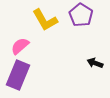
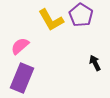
yellow L-shape: moved 6 px right
black arrow: rotated 42 degrees clockwise
purple rectangle: moved 4 px right, 3 px down
